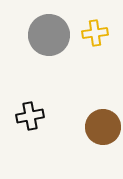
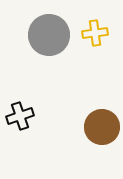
black cross: moved 10 px left; rotated 8 degrees counterclockwise
brown circle: moved 1 px left
